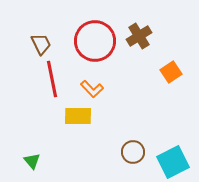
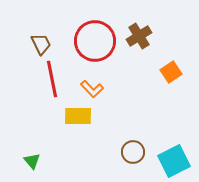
cyan square: moved 1 px right, 1 px up
